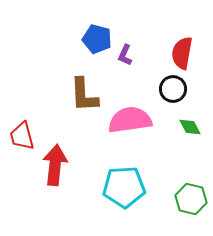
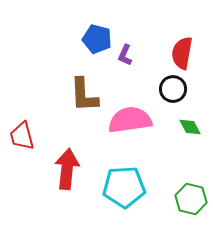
red arrow: moved 12 px right, 4 px down
